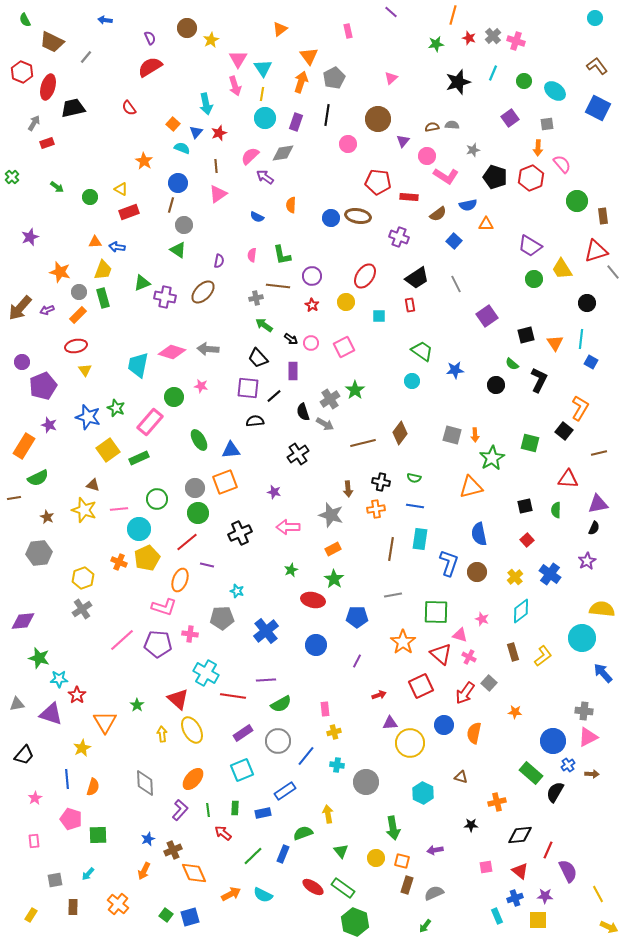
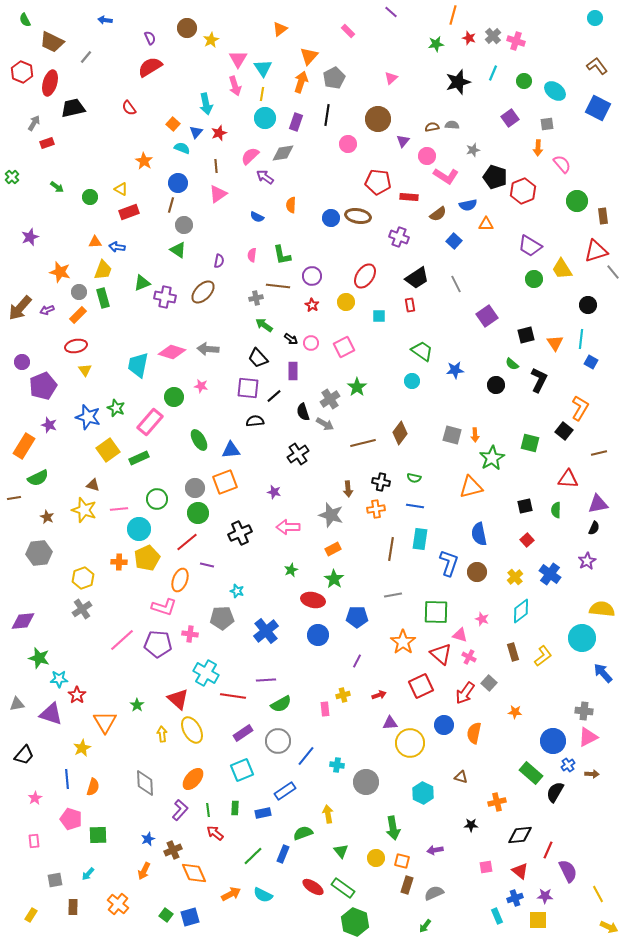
pink rectangle at (348, 31): rotated 32 degrees counterclockwise
orange triangle at (309, 56): rotated 18 degrees clockwise
red ellipse at (48, 87): moved 2 px right, 4 px up
red hexagon at (531, 178): moved 8 px left, 13 px down
black circle at (587, 303): moved 1 px right, 2 px down
green star at (355, 390): moved 2 px right, 3 px up
orange cross at (119, 562): rotated 21 degrees counterclockwise
blue circle at (316, 645): moved 2 px right, 10 px up
yellow cross at (334, 732): moved 9 px right, 37 px up
red arrow at (223, 833): moved 8 px left
